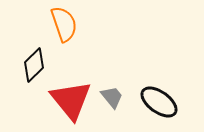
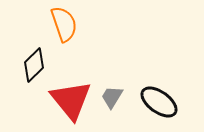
gray trapezoid: rotated 110 degrees counterclockwise
